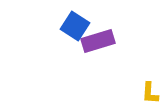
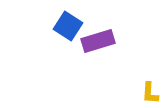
blue square: moved 7 px left
